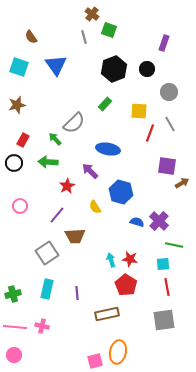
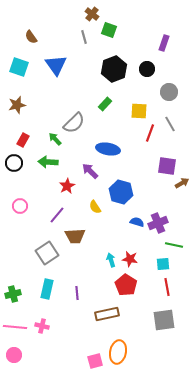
purple cross at (159, 221): moved 1 px left, 2 px down; rotated 24 degrees clockwise
